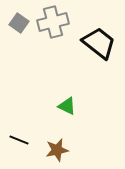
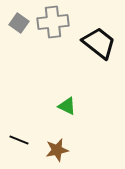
gray cross: rotated 8 degrees clockwise
